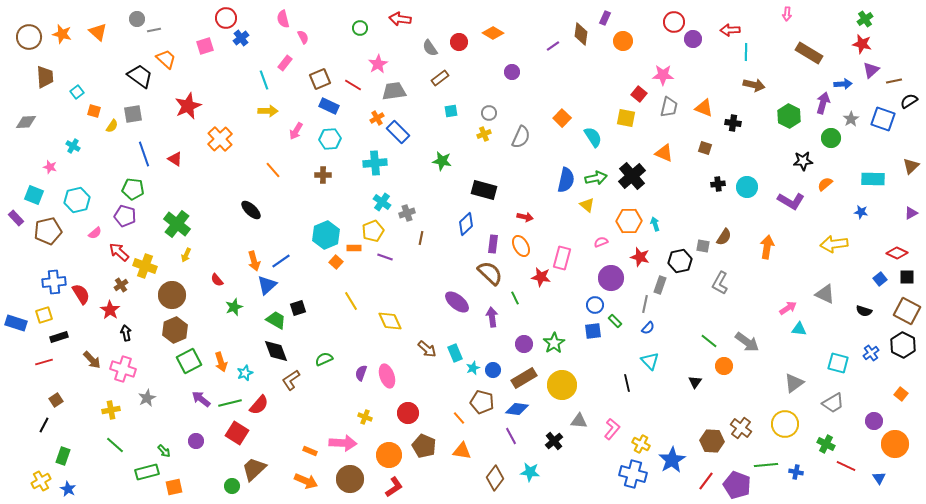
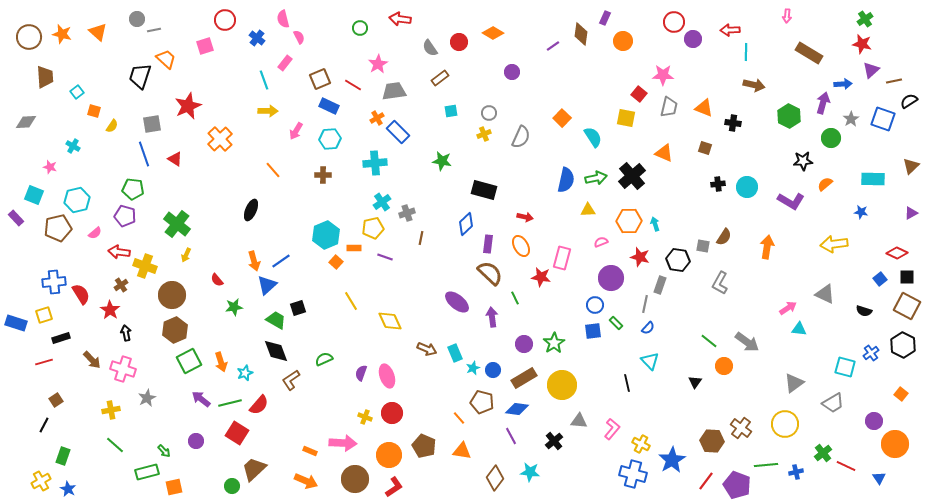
pink arrow at (787, 14): moved 2 px down
red circle at (226, 18): moved 1 px left, 2 px down
pink semicircle at (303, 37): moved 4 px left
blue cross at (241, 38): moved 16 px right; rotated 14 degrees counterclockwise
black trapezoid at (140, 76): rotated 108 degrees counterclockwise
gray square at (133, 114): moved 19 px right, 10 px down
cyan cross at (382, 202): rotated 18 degrees clockwise
yellow triangle at (587, 205): moved 1 px right, 5 px down; rotated 42 degrees counterclockwise
black ellipse at (251, 210): rotated 70 degrees clockwise
brown pentagon at (48, 231): moved 10 px right, 3 px up
yellow pentagon at (373, 231): moved 3 px up; rotated 10 degrees clockwise
purple rectangle at (493, 244): moved 5 px left
red arrow at (119, 252): rotated 35 degrees counterclockwise
black hexagon at (680, 261): moved 2 px left, 1 px up; rotated 20 degrees clockwise
green star at (234, 307): rotated 12 degrees clockwise
brown square at (907, 311): moved 5 px up
green rectangle at (615, 321): moved 1 px right, 2 px down
black rectangle at (59, 337): moved 2 px right, 1 px down
brown arrow at (427, 349): rotated 18 degrees counterclockwise
cyan square at (838, 363): moved 7 px right, 4 px down
red circle at (408, 413): moved 16 px left
green cross at (826, 444): moved 3 px left, 9 px down; rotated 24 degrees clockwise
blue cross at (796, 472): rotated 24 degrees counterclockwise
brown circle at (350, 479): moved 5 px right
